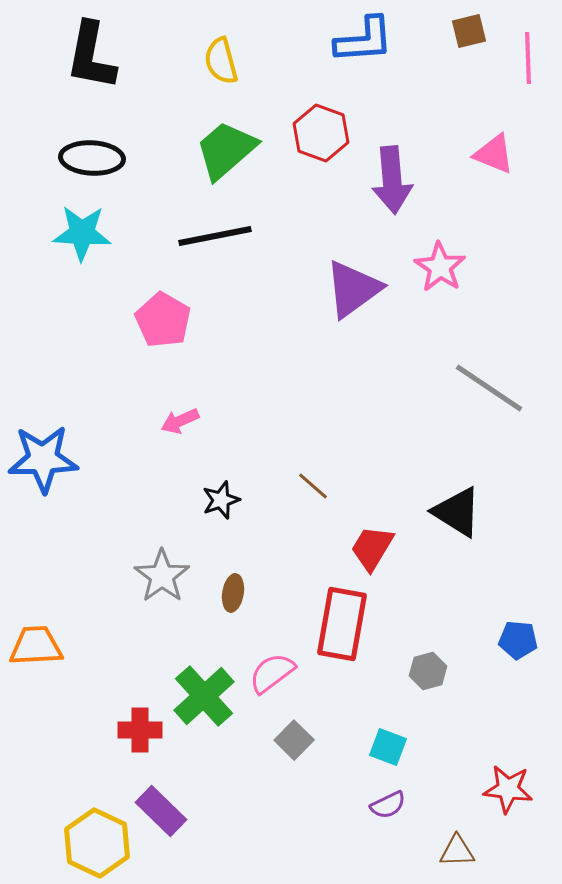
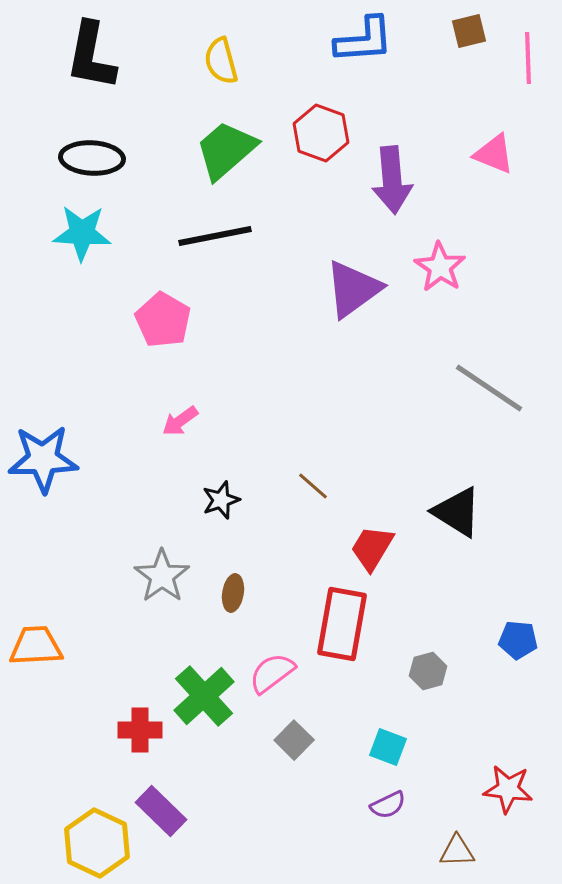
pink arrow: rotated 12 degrees counterclockwise
